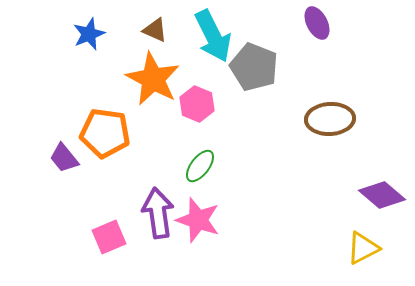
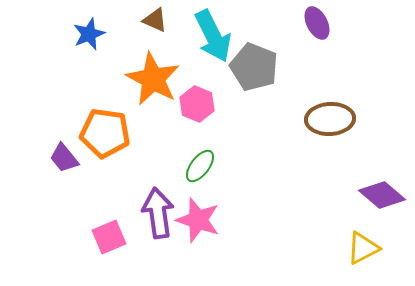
brown triangle: moved 10 px up
